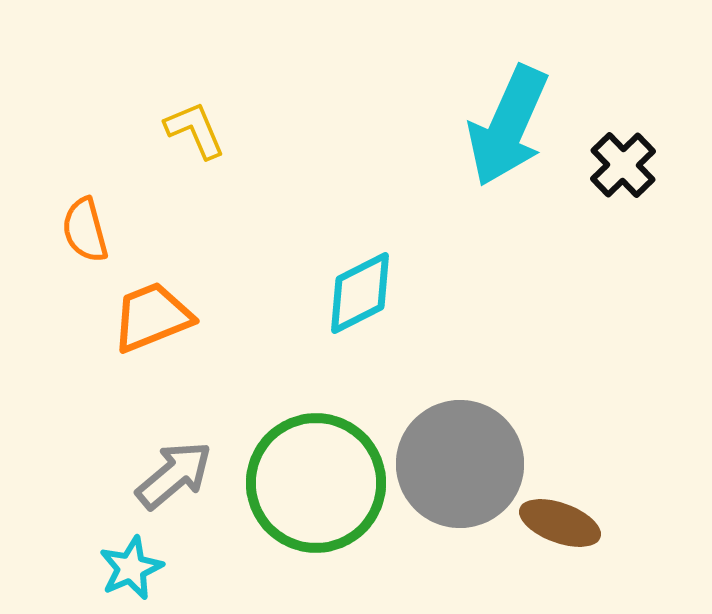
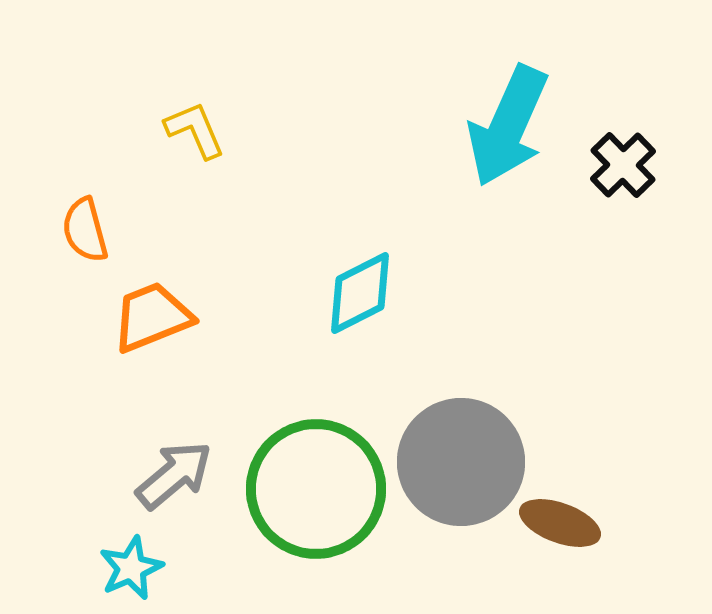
gray circle: moved 1 px right, 2 px up
green circle: moved 6 px down
